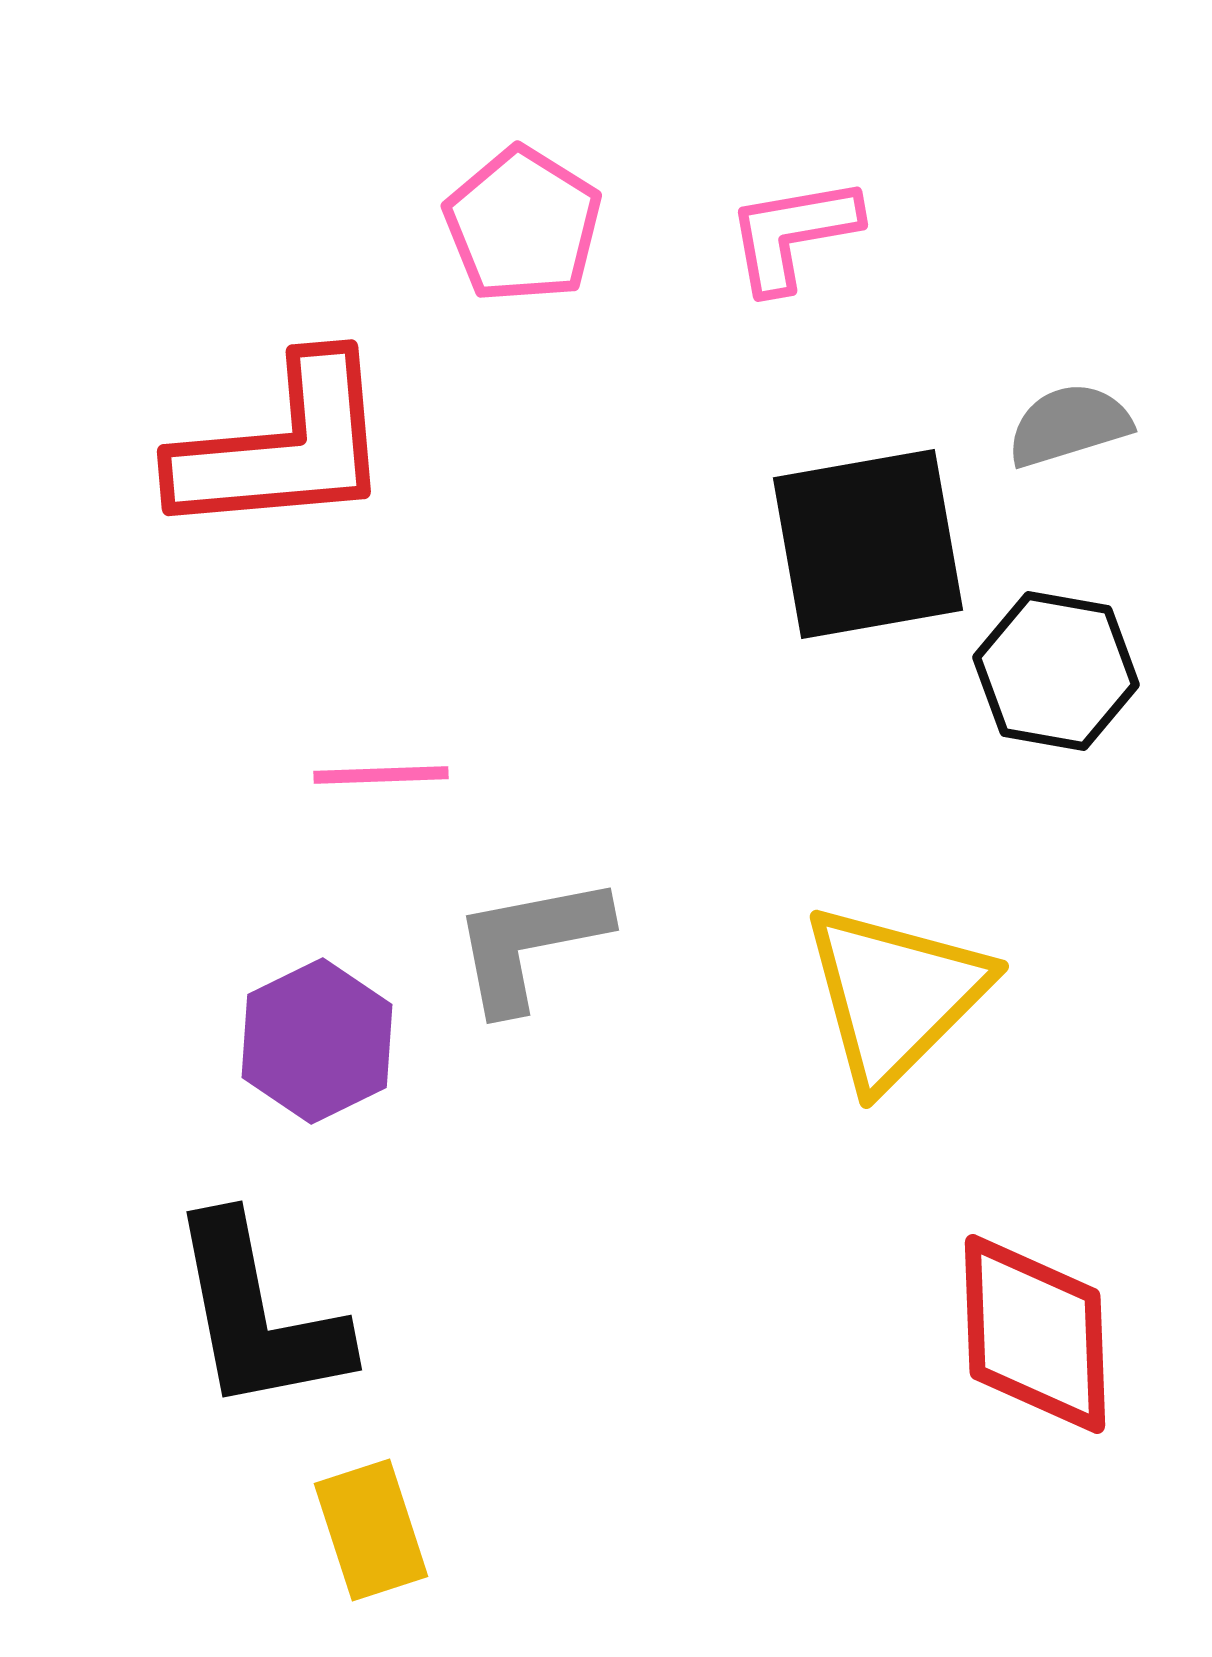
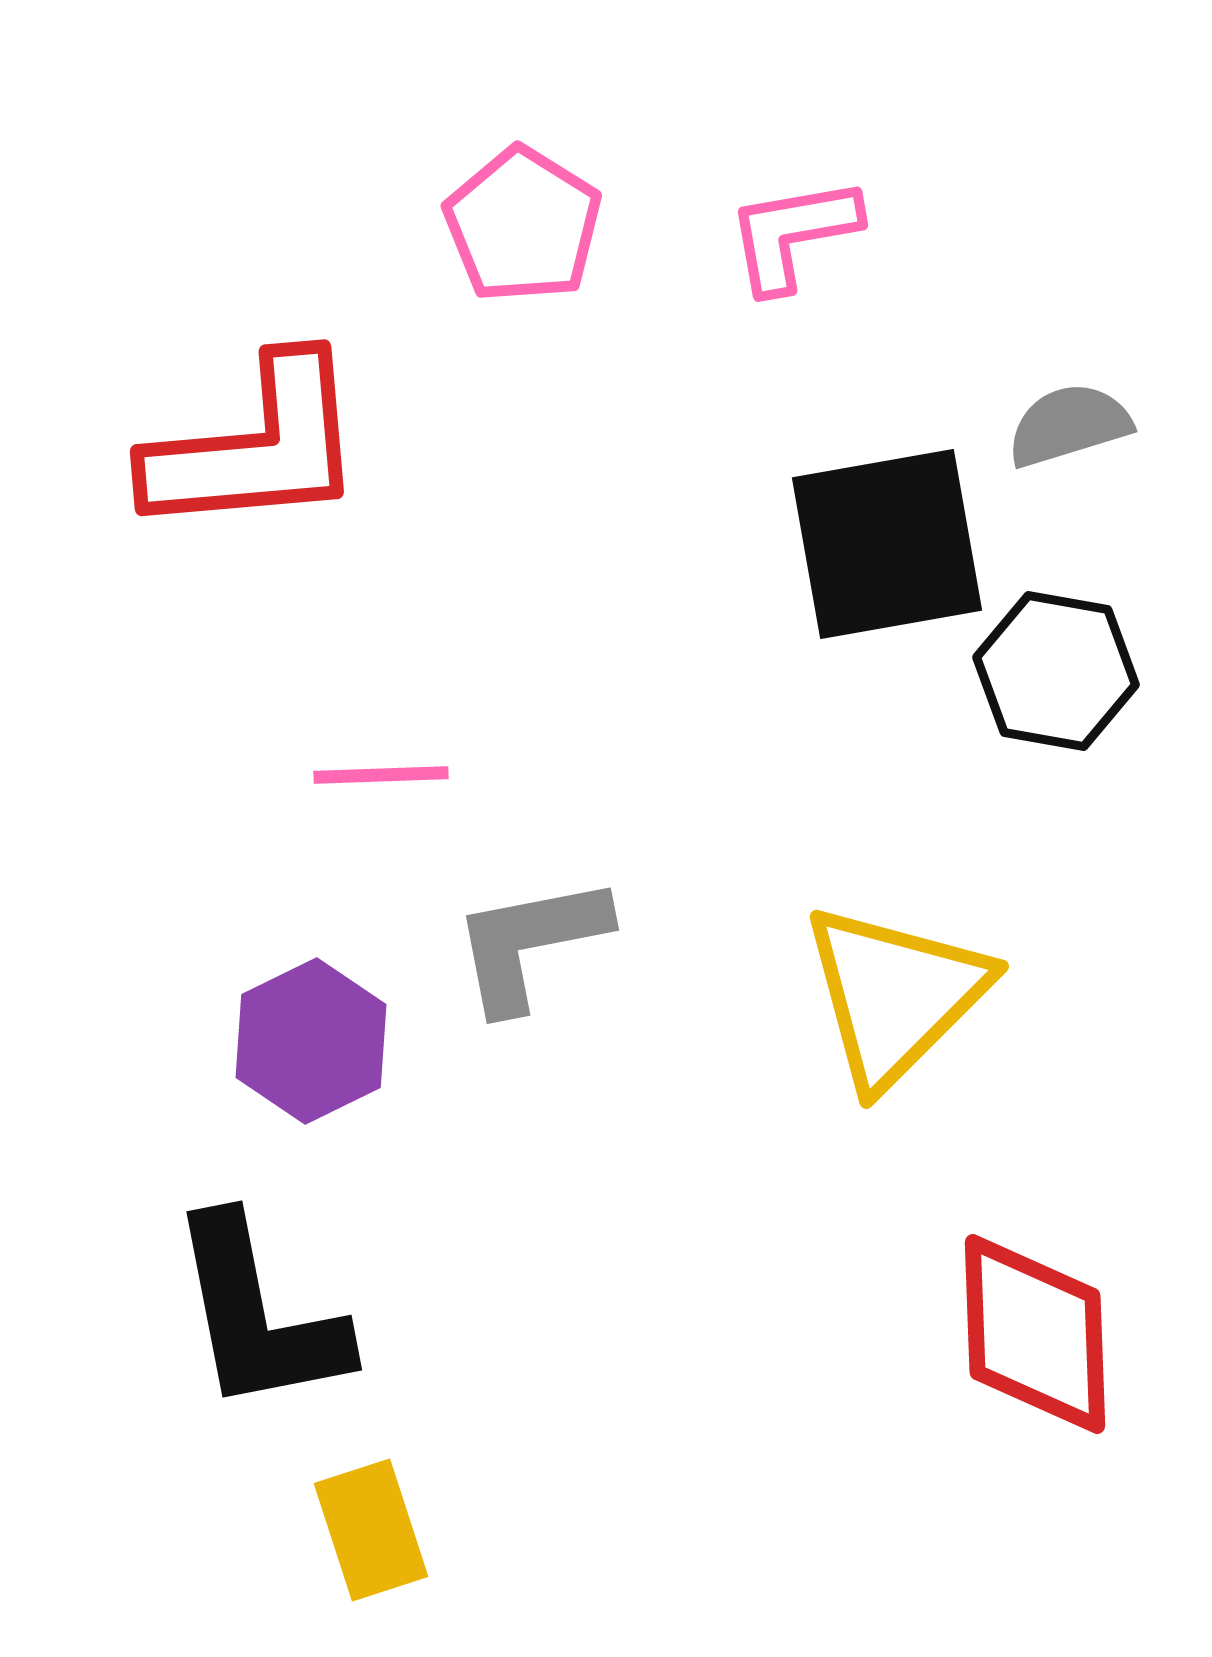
red L-shape: moved 27 px left
black square: moved 19 px right
purple hexagon: moved 6 px left
